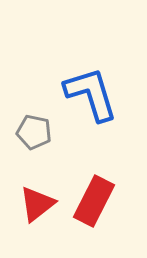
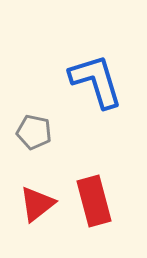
blue L-shape: moved 5 px right, 13 px up
red rectangle: rotated 42 degrees counterclockwise
